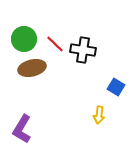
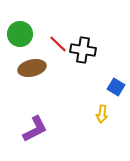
green circle: moved 4 px left, 5 px up
red line: moved 3 px right
yellow arrow: moved 3 px right, 1 px up
purple L-shape: moved 13 px right; rotated 148 degrees counterclockwise
